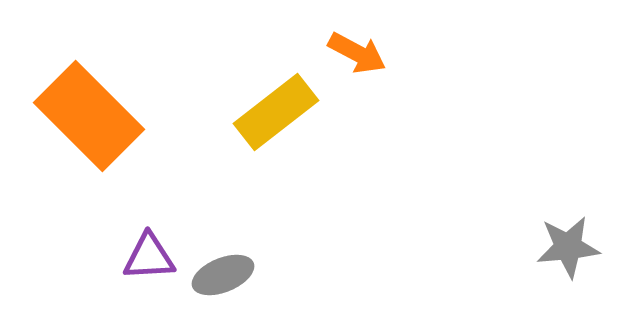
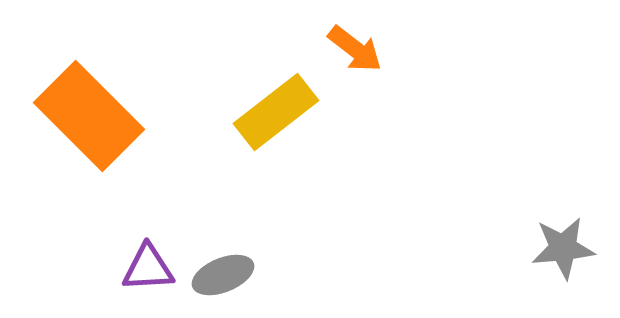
orange arrow: moved 2 px left, 4 px up; rotated 10 degrees clockwise
gray star: moved 5 px left, 1 px down
purple triangle: moved 1 px left, 11 px down
